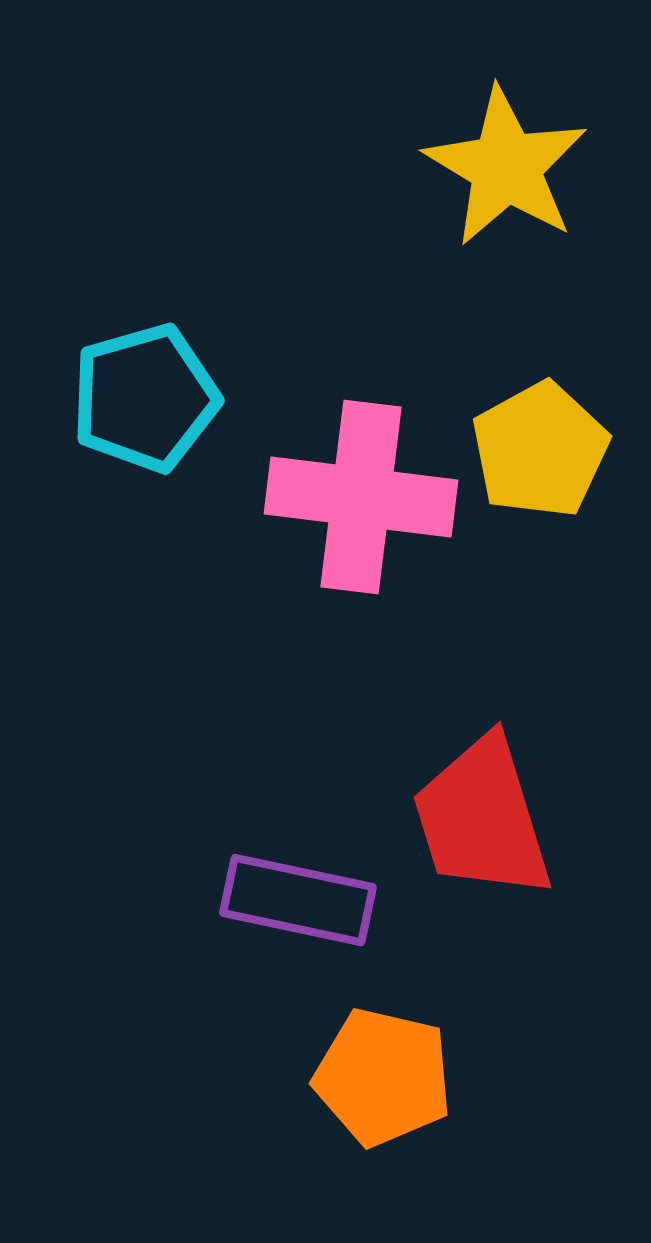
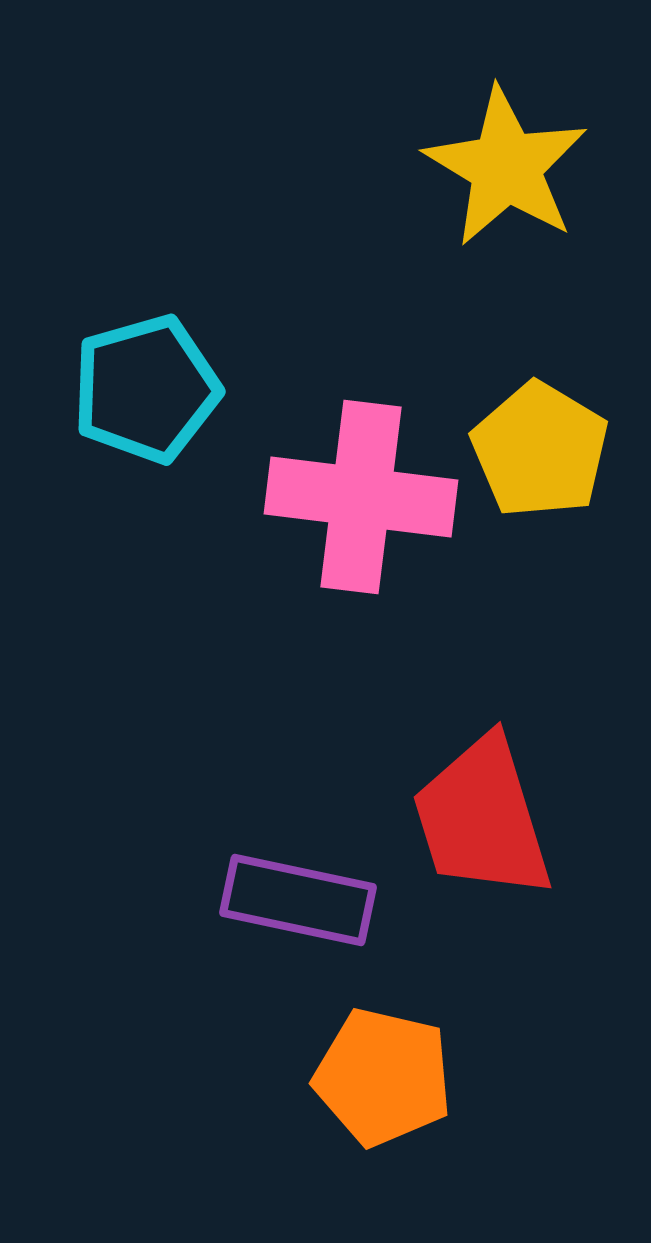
cyan pentagon: moved 1 px right, 9 px up
yellow pentagon: rotated 12 degrees counterclockwise
